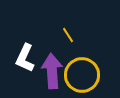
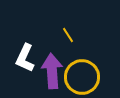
yellow circle: moved 2 px down
